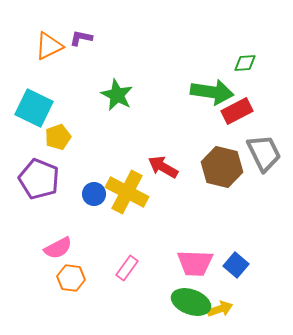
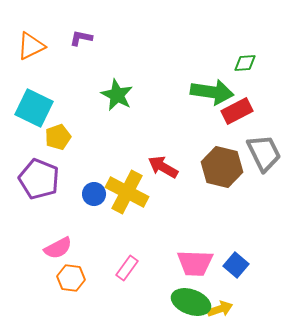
orange triangle: moved 18 px left
